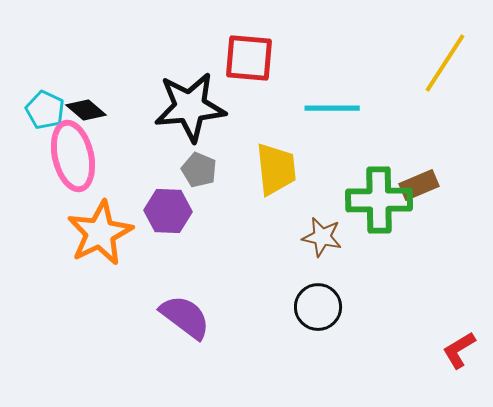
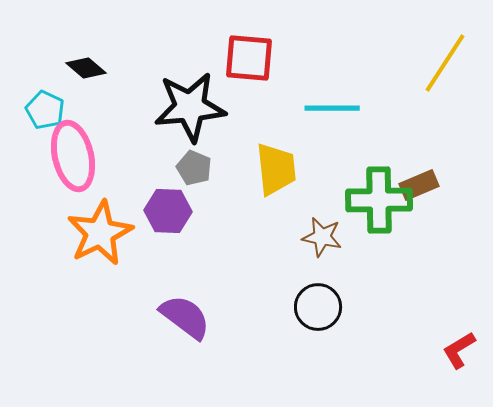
black diamond: moved 42 px up
gray pentagon: moved 5 px left, 2 px up
